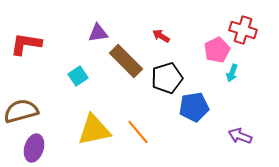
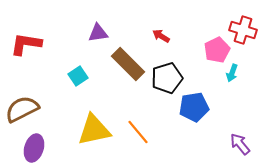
brown rectangle: moved 2 px right, 3 px down
brown semicircle: moved 1 px right, 2 px up; rotated 12 degrees counterclockwise
purple arrow: moved 8 px down; rotated 30 degrees clockwise
